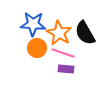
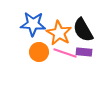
black semicircle: moved 2 px left, 3 px up
orange circle: moved 2 px right, 4 px down
pink line: moved 2 px right
purple rectangle: moved 18 px right, 17 px up
